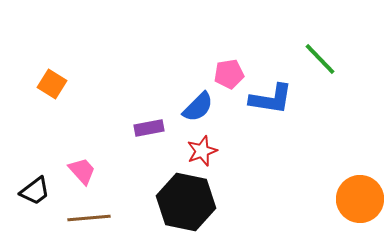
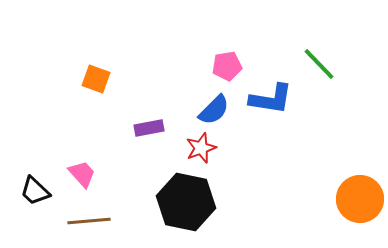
green line: moved 1 px left, 5 px down
pink pentagon: moved 2 px left, 8 px up
orange square: moved 44 px right, 5 px up; rotated 12 degrees counterclockwise
blue semicircle: moved 16 px right, 3 px down
red star: moved 1 px left, 3 px up
pink trapezoid: moved 3 px down
black trapezoid: rotated 80 degrees clockwise
brown line: moved 3 px down
